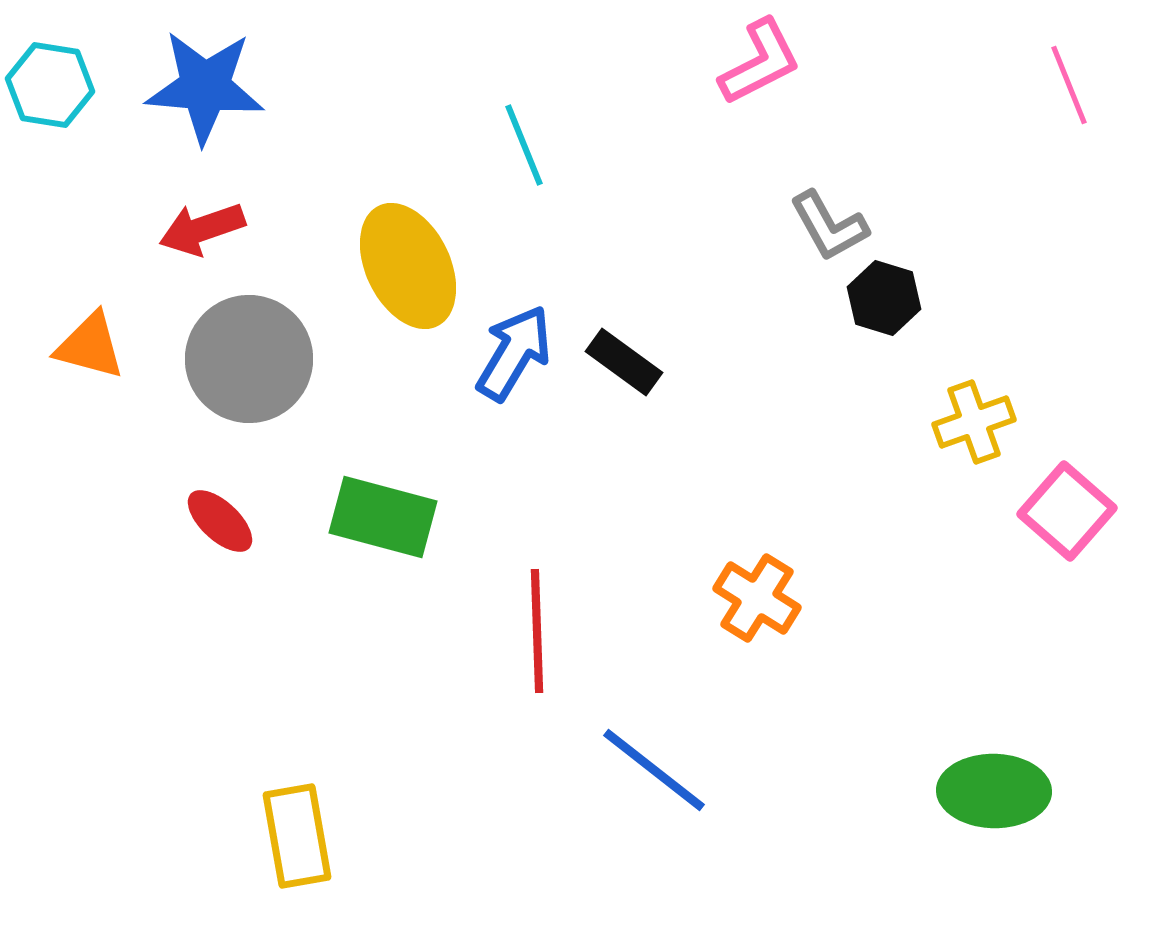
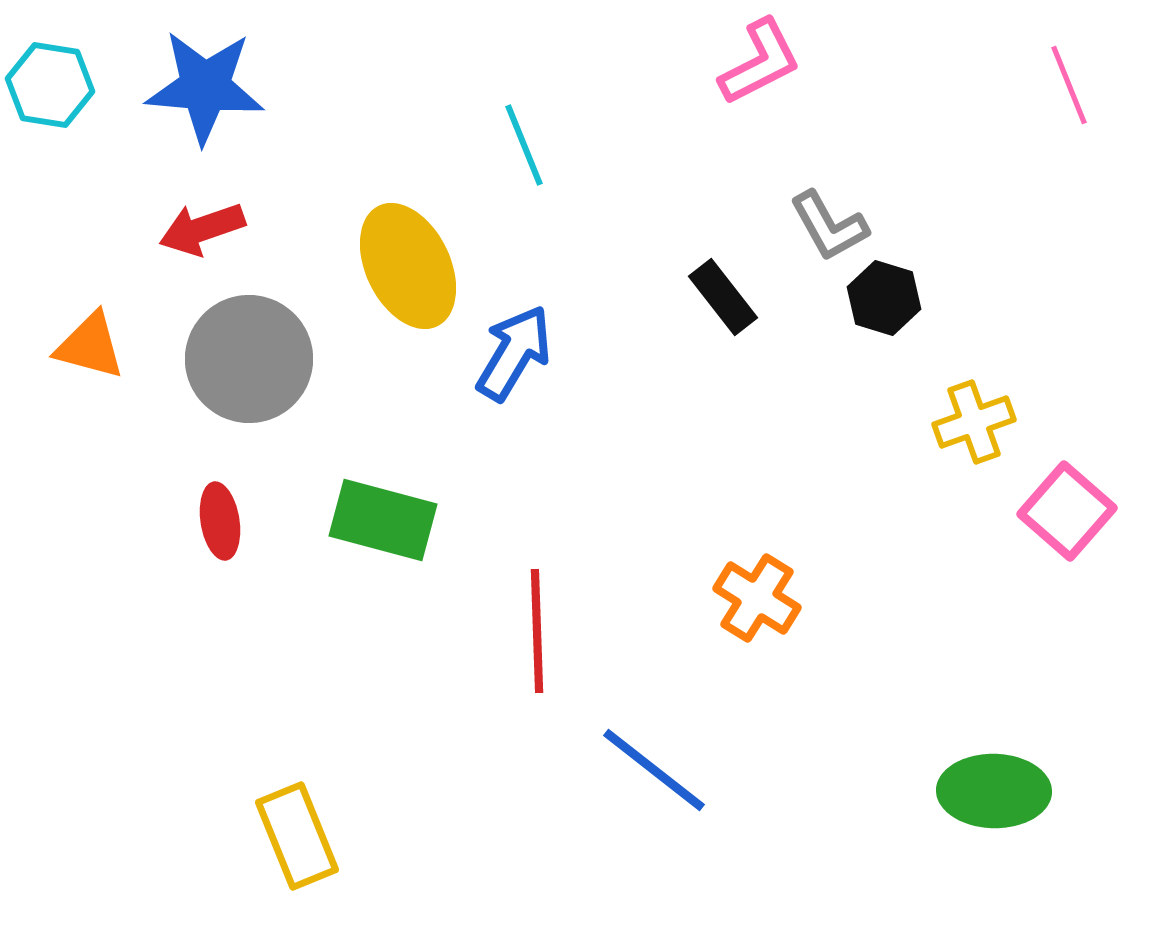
black rectangle: moved 99 px right, 65 px up; rotated 16 degrees clockwise
green rectangle: moved 3 px down
red ellipse: rotated 38 degrees clockwise
yellow rectangle: rotated 12 degrees counterclockwise
